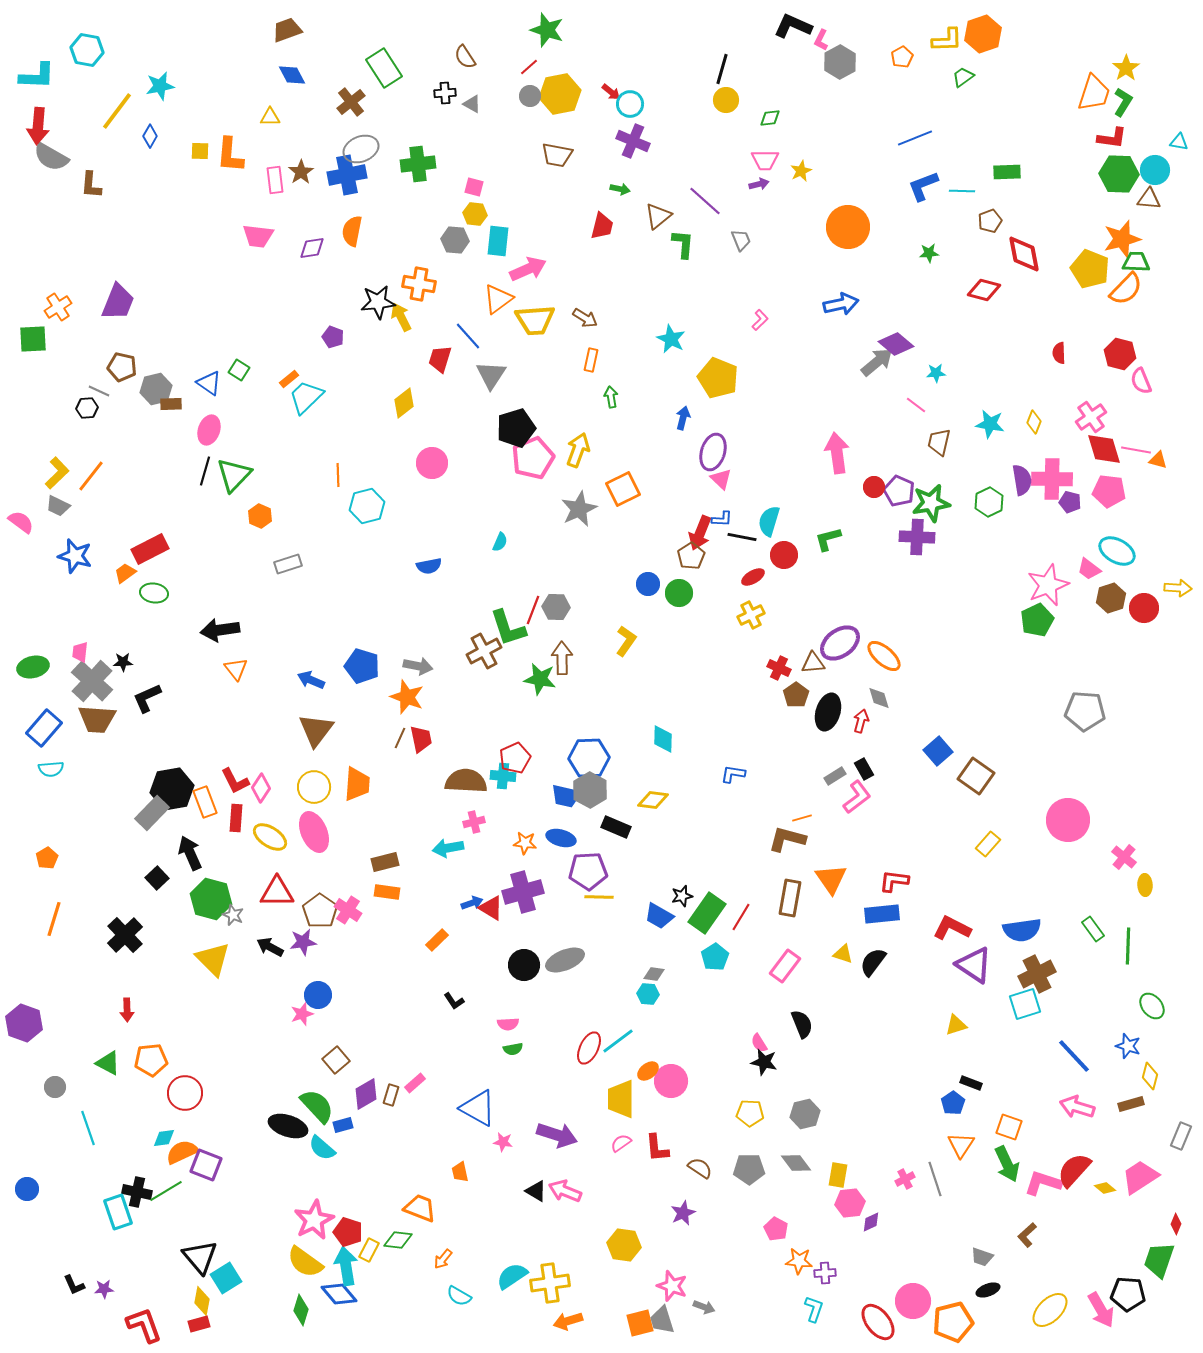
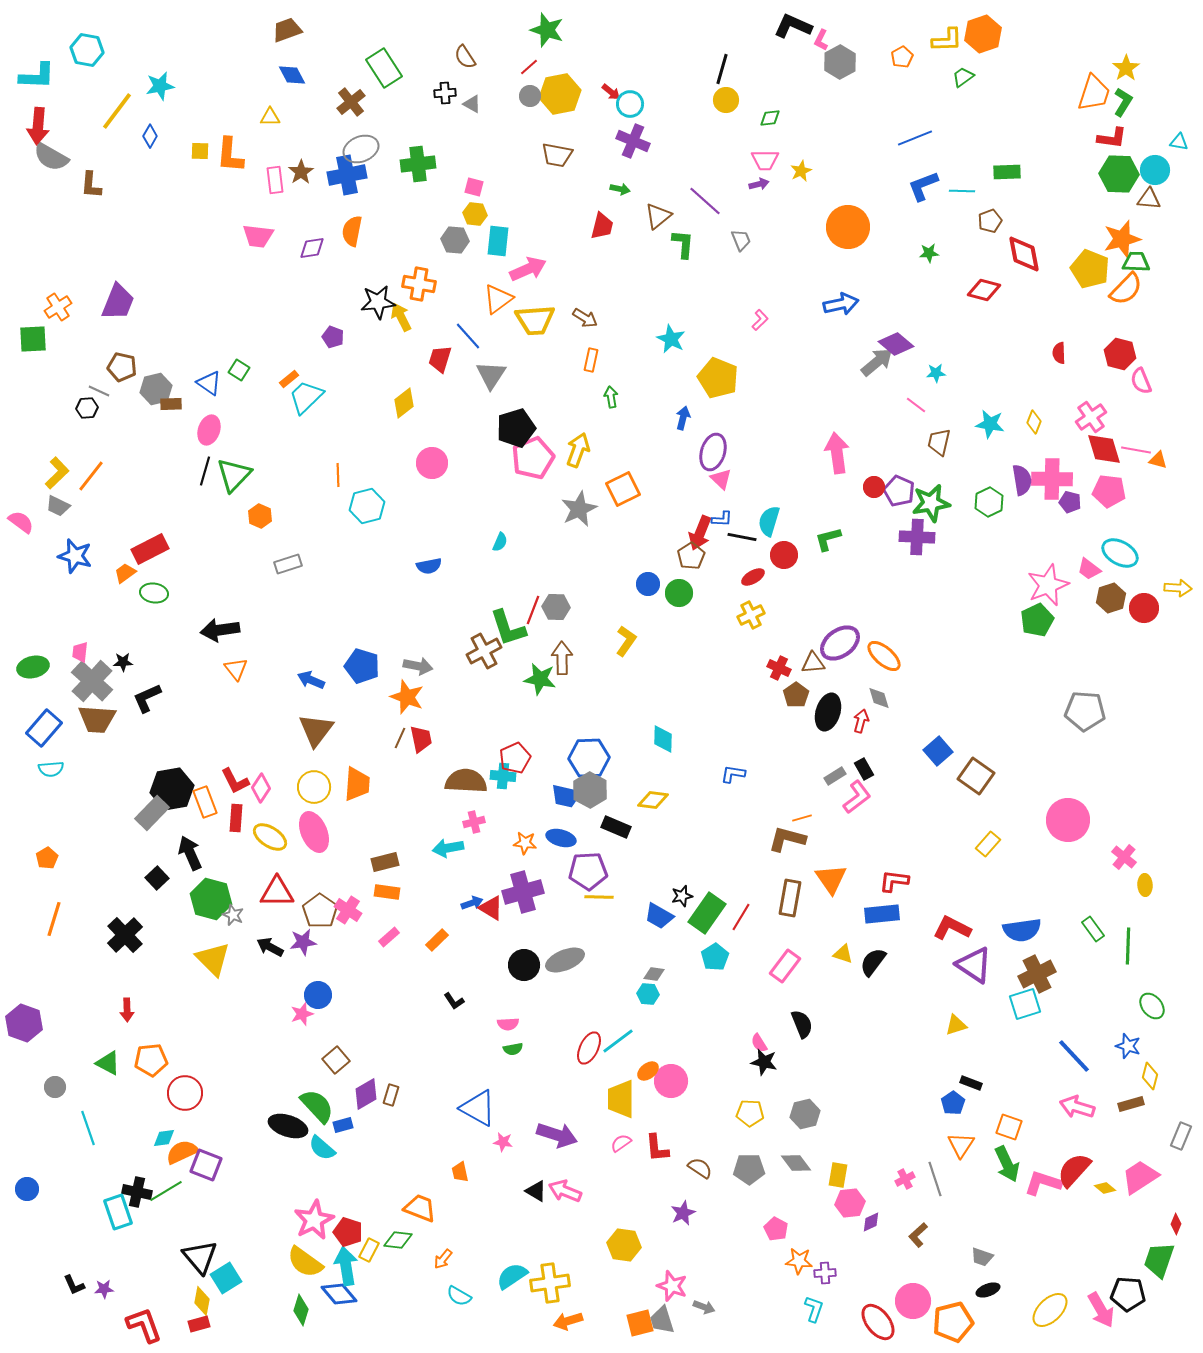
cyan ellipse at (1117, 551): moved 3 px right, 2 px down
pink rectangle at (415, 1083): moved 26 px left, 146 px up
brown L-shape at (1027, 1235): moved 109 px left
